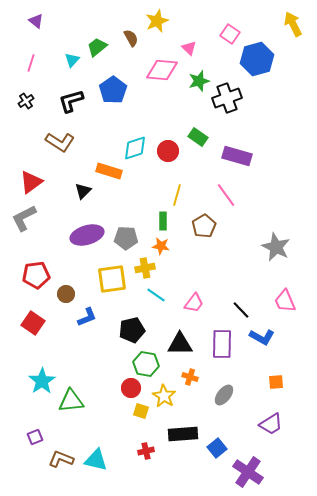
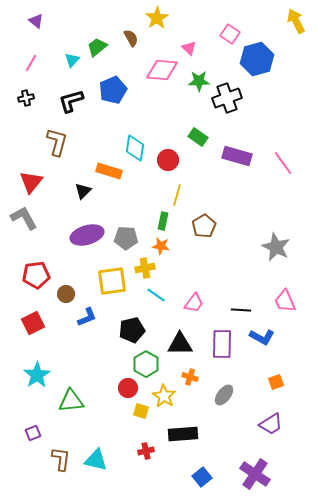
yellow star at (157, 21): moved 3 px up; rotated 10 degrees counterclockwise
yellow arrow at (293, 24): moved 3 px right, 3 px up
pink line at (31, 63): rotated 12 degrees clockwise
green star at (199, 81): rotated 15 degrees clockwise
blue pentagon at (113, 90): rotated 12 degrees clockwise
black cross at (26, 101): moved 3 px up; rotated 21 degrees clockwise
brown L-shape at (60, 142): moved 3 px left; rotated 108 degrees counterclockwise
cyan diamond at (135, 148): rotated 64 degrees counterclockwise
red circle at (168, 151): moved 9 px down
red triangle at (31, 182): rotated 15 degrees counterclockwise
pink line at (226, 195): moved 57 px right, 32 px up
gray L-shape at (24, 218): rotated 88 degrees clockwise
green rectangle at (163, 221): rotated 12 degrees clockwise
yellow square at (112, 279): moved 2 px down
black line at (241, 310): rotated 42 degrees counterclockwise
red square at (33, 323): rotated 30 degrees clockwise
green hexagon at (146, 364): rotated 20 degrees clockwise
cyan star at (42, 381): moved 5 px left, 6 px up
orange square at (276, 382): rotated 14 degrees counterclockwise
red circle at (131, 388): moved 3 px left
purple square at (35, 437): moved 2 px left, 4 px up
blue square at (217, 448): moved 15 px left, 29 px down
brown L-shape at (61, 459): rotated 75 degrees clockwise
purple cross at (248, 472): moved 7 px right, 2 px down
